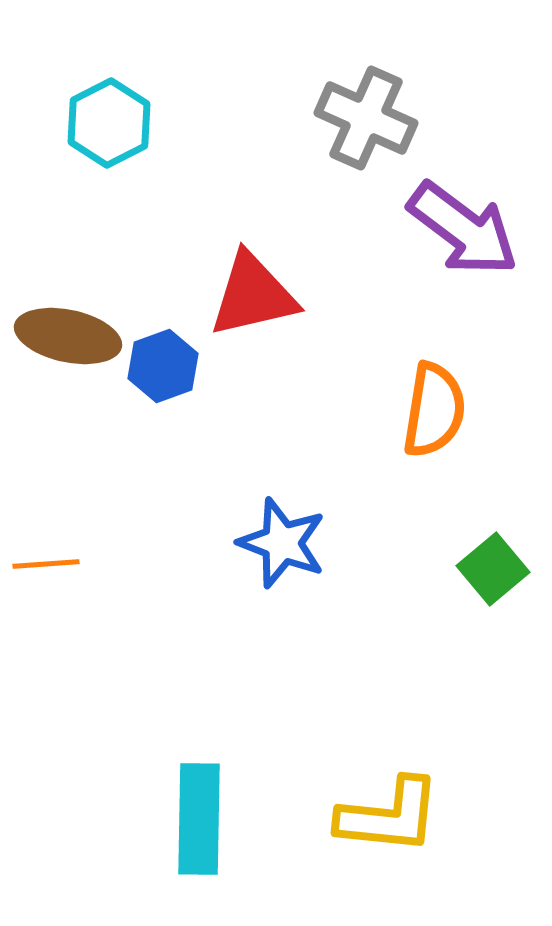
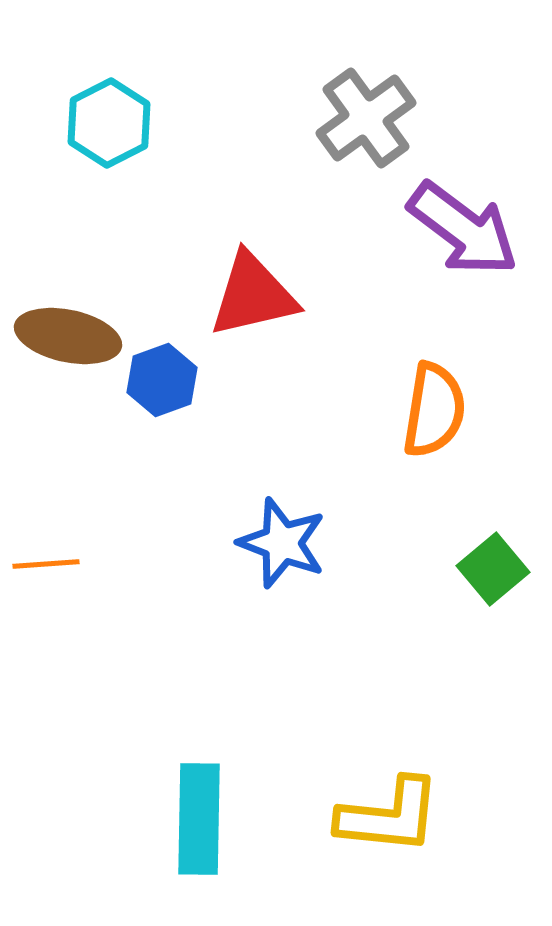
gray cross: rotated 30 degrees clockwise
blue hexagon: moved 1 px left, 14 px down
